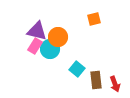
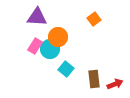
orange square: rotated 24 degrees counterclockwise
purple triangle: moved 14 px up; rotated 10 degrees counterclockwise
cyan square: moved 11 px left
brown rectangle: moved 2 px left, 1 px up
red arrow: rotated 91 degrees counterclockwise
